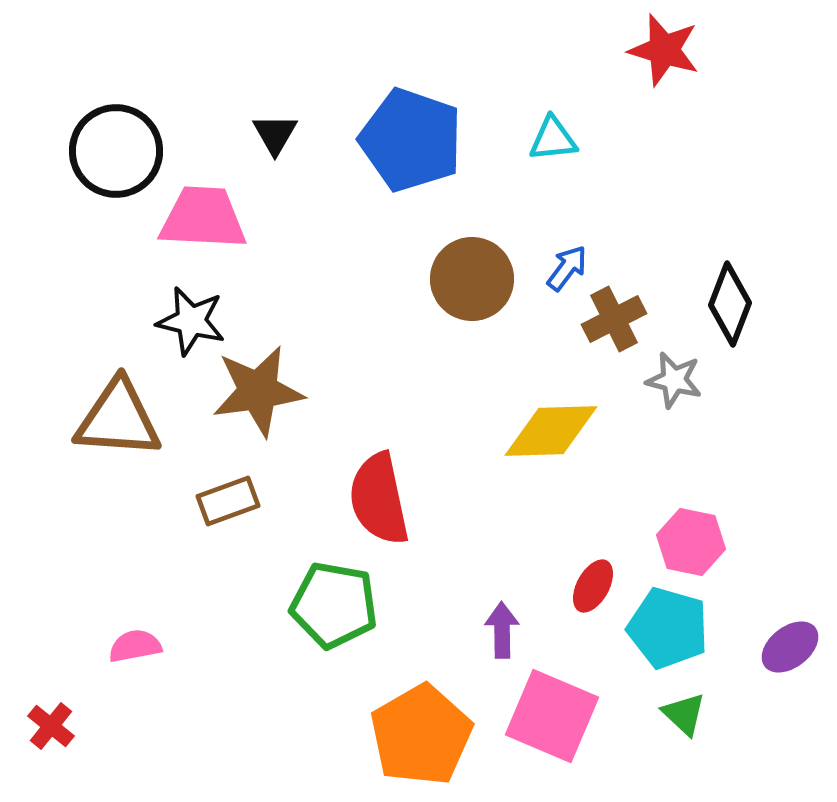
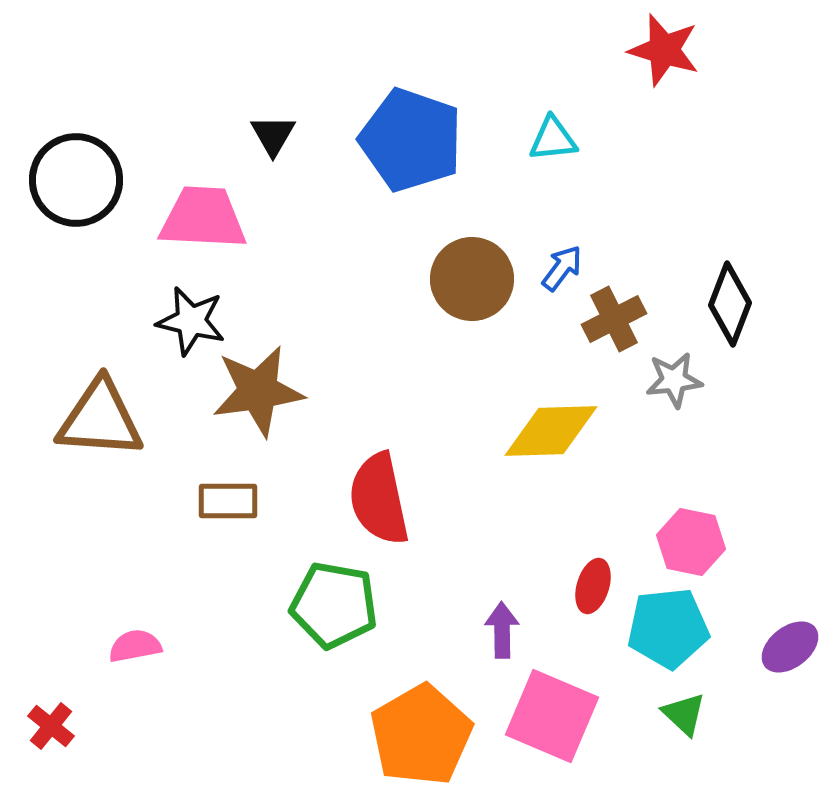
black triangle: moved 2 px left, 1 px down
black circle: moved 40 px left, 29 px down
blue arrow: moved 5 px left
gray star: rotated 20 degrees counterclockwise
brown triangle: moved 18 px left
brown rectangle: rotated 20 degrees clockwise
red ellipse: rotated 12 degrees counterclockwise
cyan pentagon: rotated 22 degrees counterclockwise
